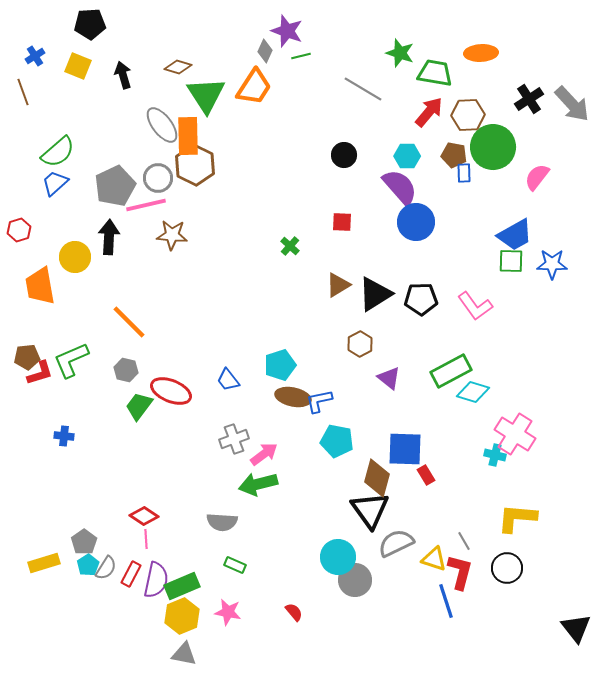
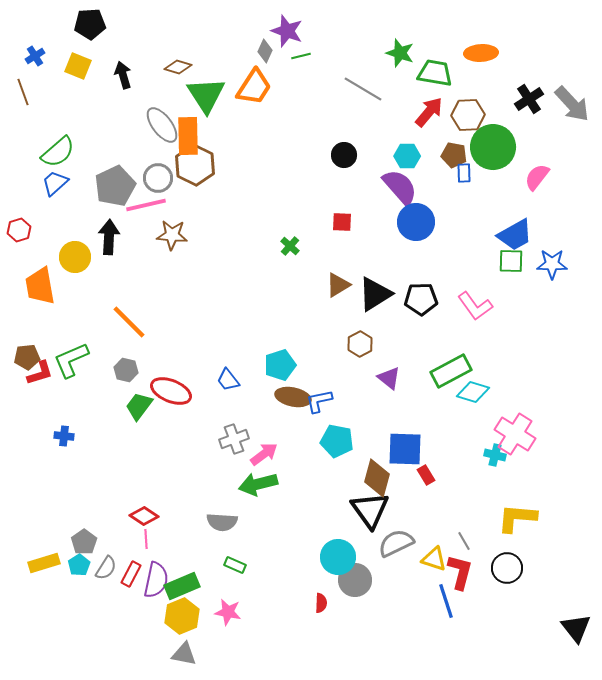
cyan pentagon at (88, 565): moved 9 px left
red semicircle at (294, 612): moved 27 px right, 9 px up; rotated 42 degrees clockwise
